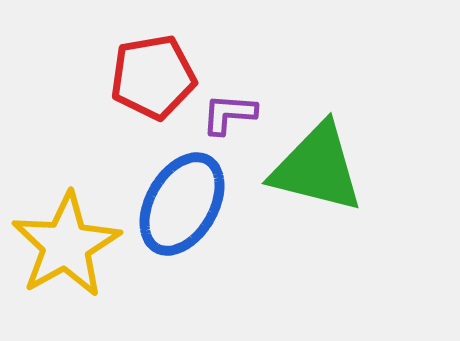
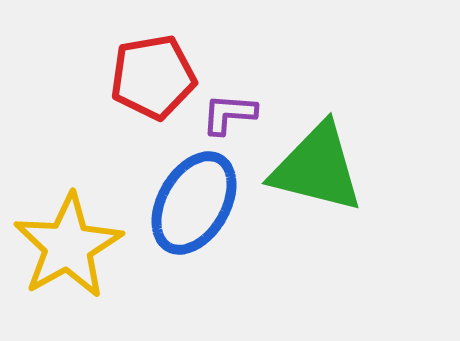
blue ellipse: moved 12 px right, 1 px up
yellow star: moved 2 px right, 1 px down
